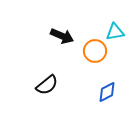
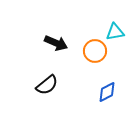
black arrow: moved 6 px left, 7 px down
